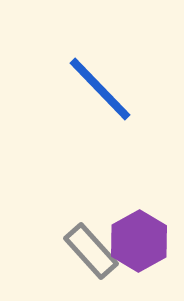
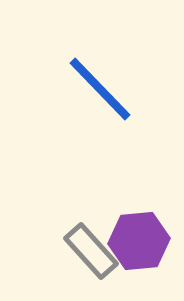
purple hexagon: rotated 24 degrees clockwise
